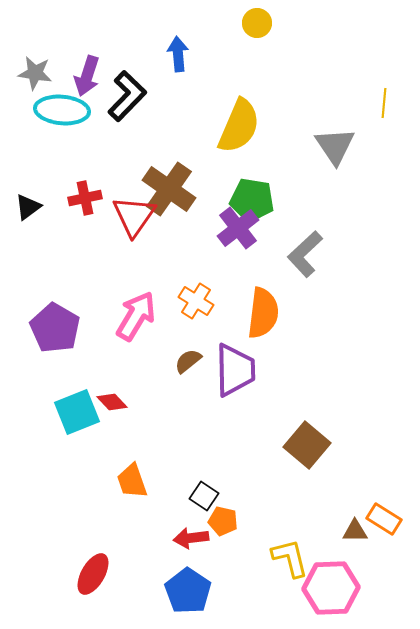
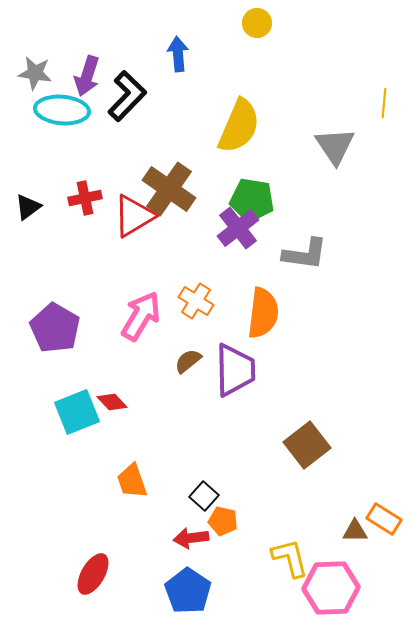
red triangle: rotated 24 degrees clockwise
gray L-shape: rotated 129 degrees counterclockwise
pink arrow: moved 5 px right
brown square: rotated 12 degrees clockwise
black square: rotated 8 degrees clockwise
